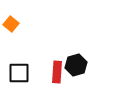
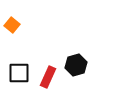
orange square: moved 1 px right, 1 px down
red rectangle: moved 9 px left, 5 px down; rotated 20 degrees clockwise
